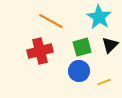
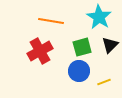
orange line: rotated 20 degrees counterclockwise
red cross: rotated 15 degrees counterclockwise
